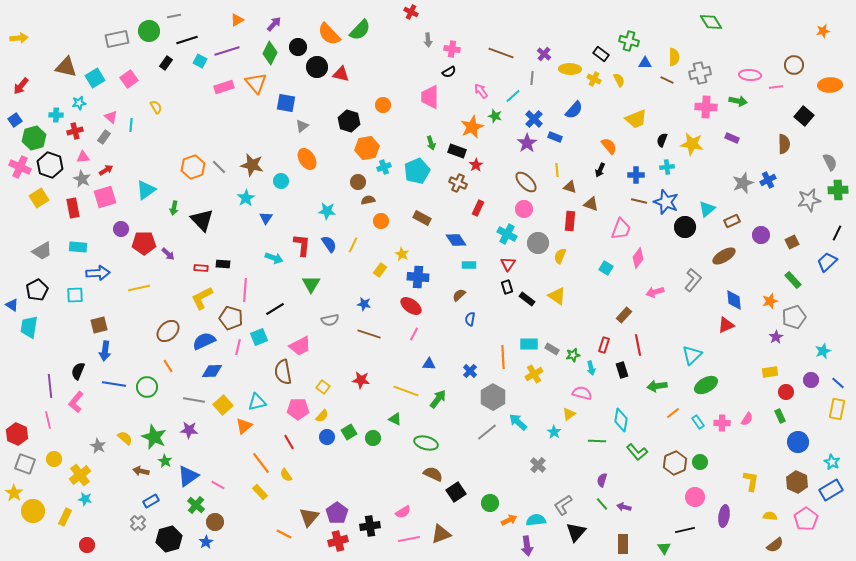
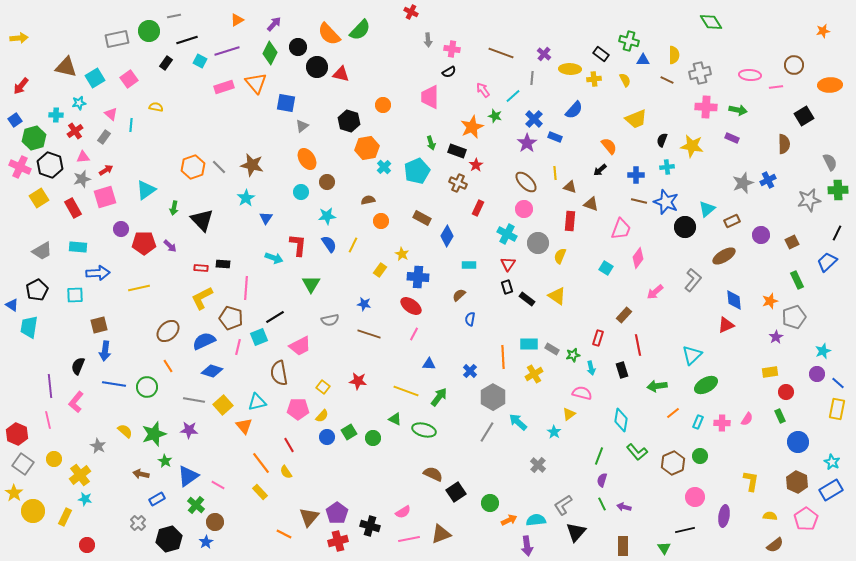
yellow semicircle at (674, 57): moved 2 px up
blue triangle at (645, 63): moved 2 px left, 3 px up
yellow cross at (594, 79): rotated 32 degrees counterclockwise
yellow semicircle at (619, 80): moved 6 px right
pink arrow at (481, 91): moved 2 px right, 1 px up
green arrow at (738, 101): moved 9 px down
yellow semicircle at (156, 107): rotated 48 degrees counterclockwise
black square at (804, 116): rotated 18 degrees clockwise
pink triangle at (111, 117): moved 3 px up
red cross at (75, 131): rotated 21 degrees counterclockwise
yellow star at (692, 144): moved 2 px down
cyan cross at (384, 167): rotated 24 degrees counterclockwise
yellow line at (557, 170): moved 2 px left, 3 px down
black arrow at (600, 170): rotated 24 degrees clockwise
gray star at (82, 179): rotated 30 degrees clockwise
cyan circle at (281, 181): moved 20 px right, 11 px down
brown circle at (358, 182): moved 31 px left
red rectangle at (73, 208): rotated 18 degrees counterclockwise
cyan star at (327, 211): moved 5 px down; rotated 12 degrees counterclockwise
blue diamond at (456, 240): moved 9 px left, 4 px up; rotated 65 degrees clockwise
red L-shape at (302, 245): moved 4 px left
purple arrow at (168, 254): moved 2 px right, 8 px up
green rectangle at (793, 280): moved 4 px right; rotated 18 degrees clockwise
pink line at (245, 290): moved 1 px right, 2 px up
pink arrow at (655, 292): rotated 24 degrees counterclockwise
black line at (275, 309): moved 8 px down
red rectangle at (604, 345): moved 6 px left, 7 px up
black semicircle at (78, 371): moved 5 px up
blue diamond at (212, 371): rotated 20 degrees clockwise
brown semicircle at (283, 372): moved 4 px left, 1 px down
red star at (361, 380): moved 3 px left, 1 px down
purple circle at (811, 380): moved 6 px right, 6 px up
green arrow at (438, 399): moved 1 px right, 2 px up
cyan rectangle at (698, 422): rotated 56 degrees clockwise
orange triangle at (244, 426): rotated 30 degrees counterclockwise
gray line at (487, 432): rotated 20 degrees counterclockwise
green star at (154, 437): moved 3 px up; rotated 30 degrees clockwise
yellow semicircle at (125, 438): moved 7 px up
green line at (597, 441): moved 2 px right, 15 px down; rotated 72 degrees counterclockwise
red line at (289, 442): moved 3 px down
green ellipse at (426, 443): moved 2 px left, 13 px up
green circle at (700, 462): moved 6 px up
brown hexagon at (675, 463): moved 2 px left
gray square at (25, 464): moved 2 px left; rotated 15 degrees clockwise
brown arrow at (141, 471): moved 3 px down
yellow semicircle at (286, 475): moved 3 px up
blue rectangle at (151, 501): moved 6 px right, 2 px up
green line at (602, 504): rotated 16 degrees clockwise
black cross at (370, 526): rotated 24 degrees clockwise
brown rectangle at (623, 544): moved 2 px down
